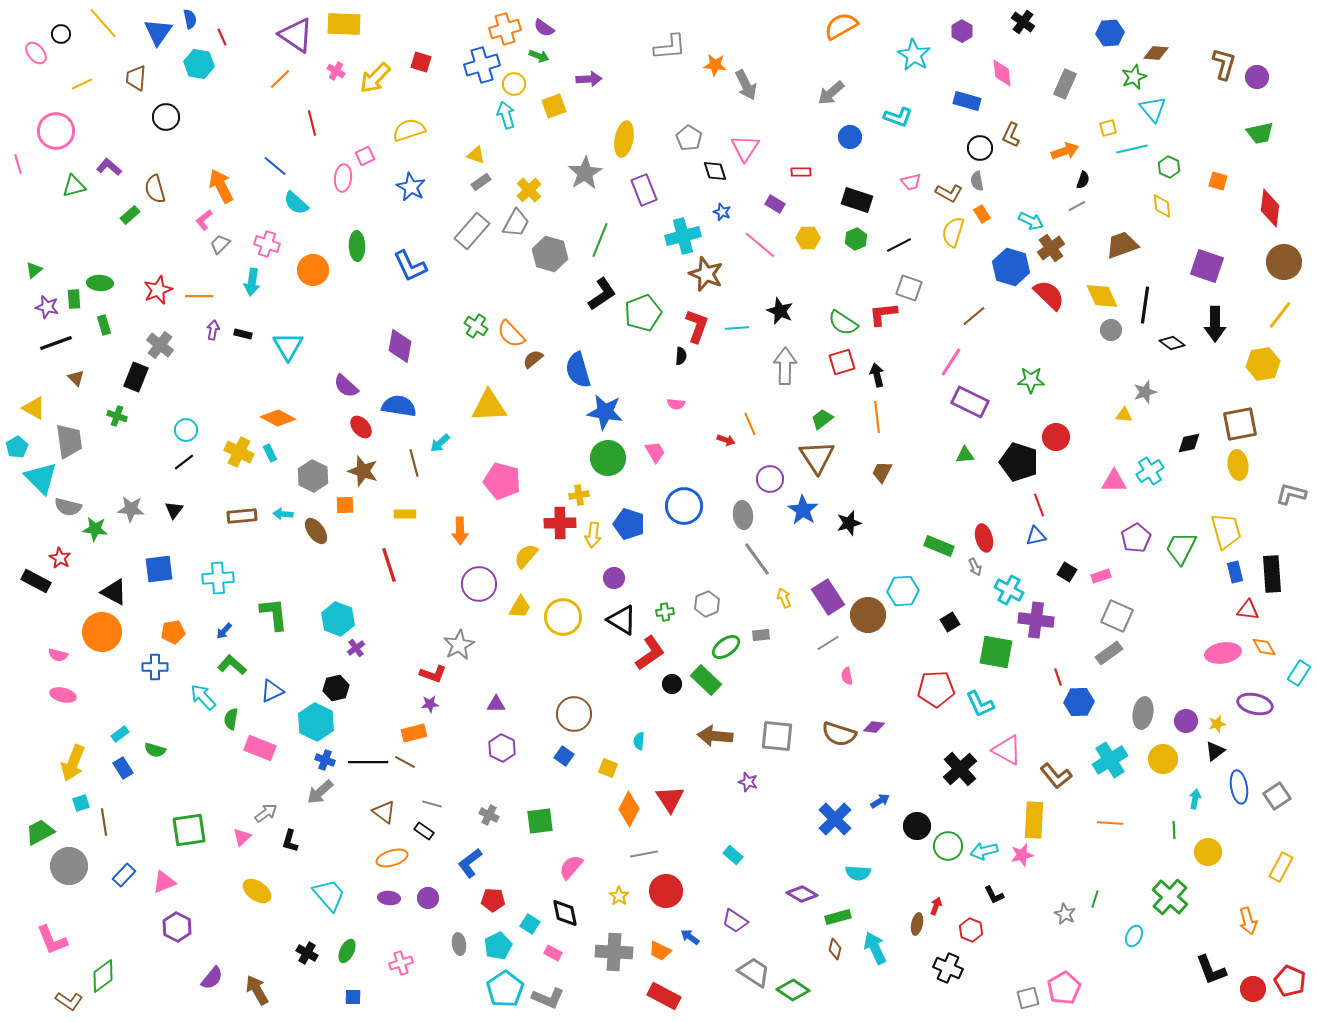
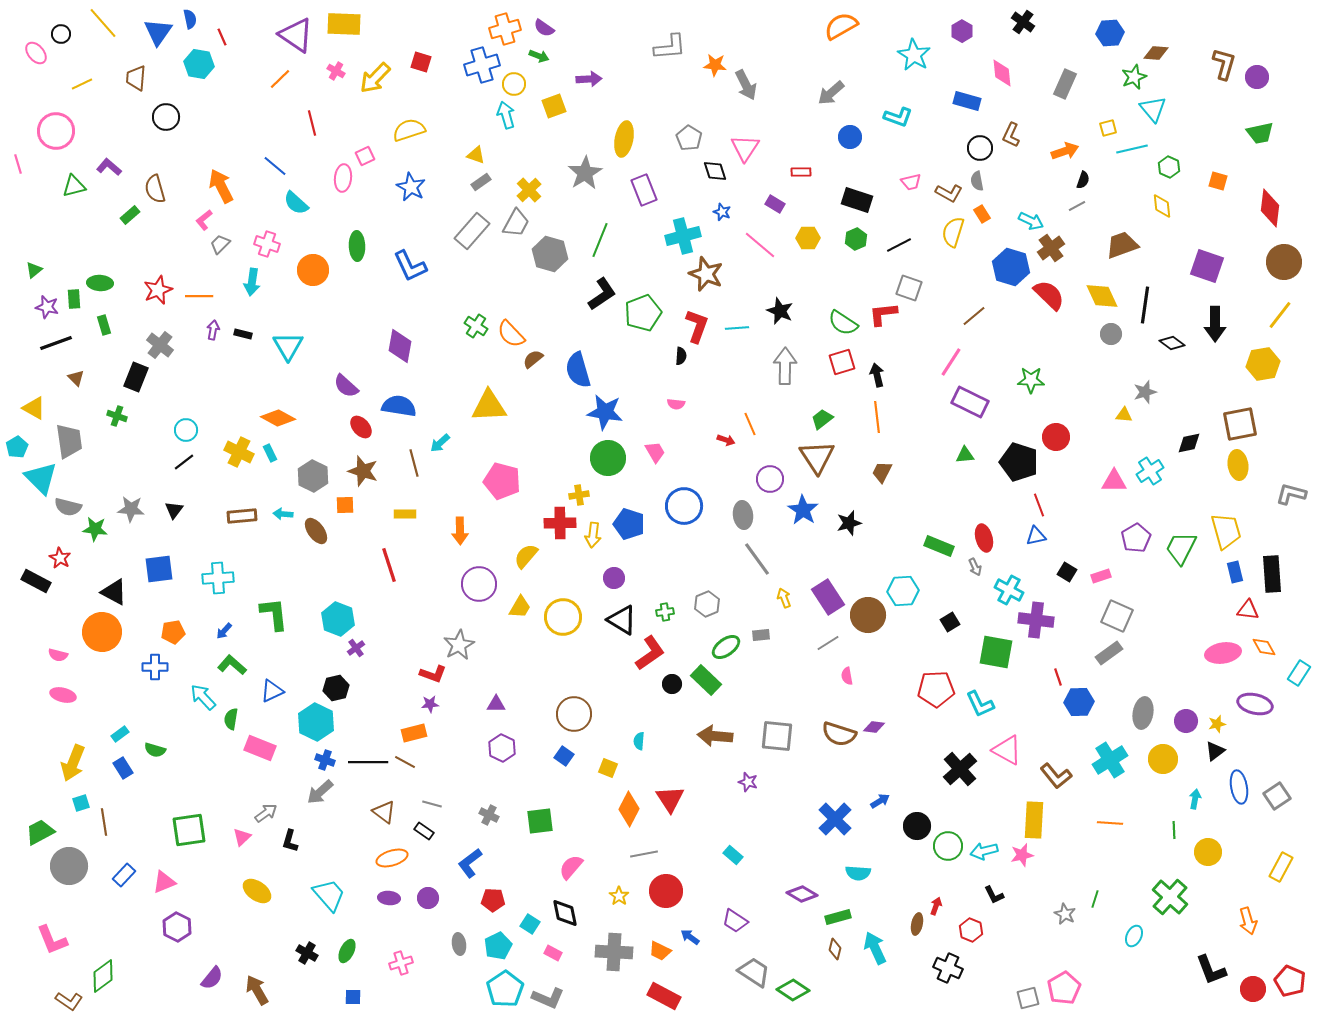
gray circle at (1111, 330): moved 4 px down
